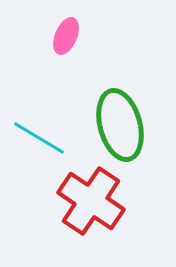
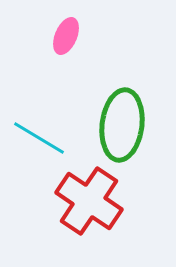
green ellipse: moved 2 px right; rotated 22 degrees clockwise
red cross: moved 2 px left
